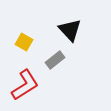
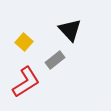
yellow square: rotated 12 degrees clockwise
red L-shape: moved 1 px right, 3 px up
